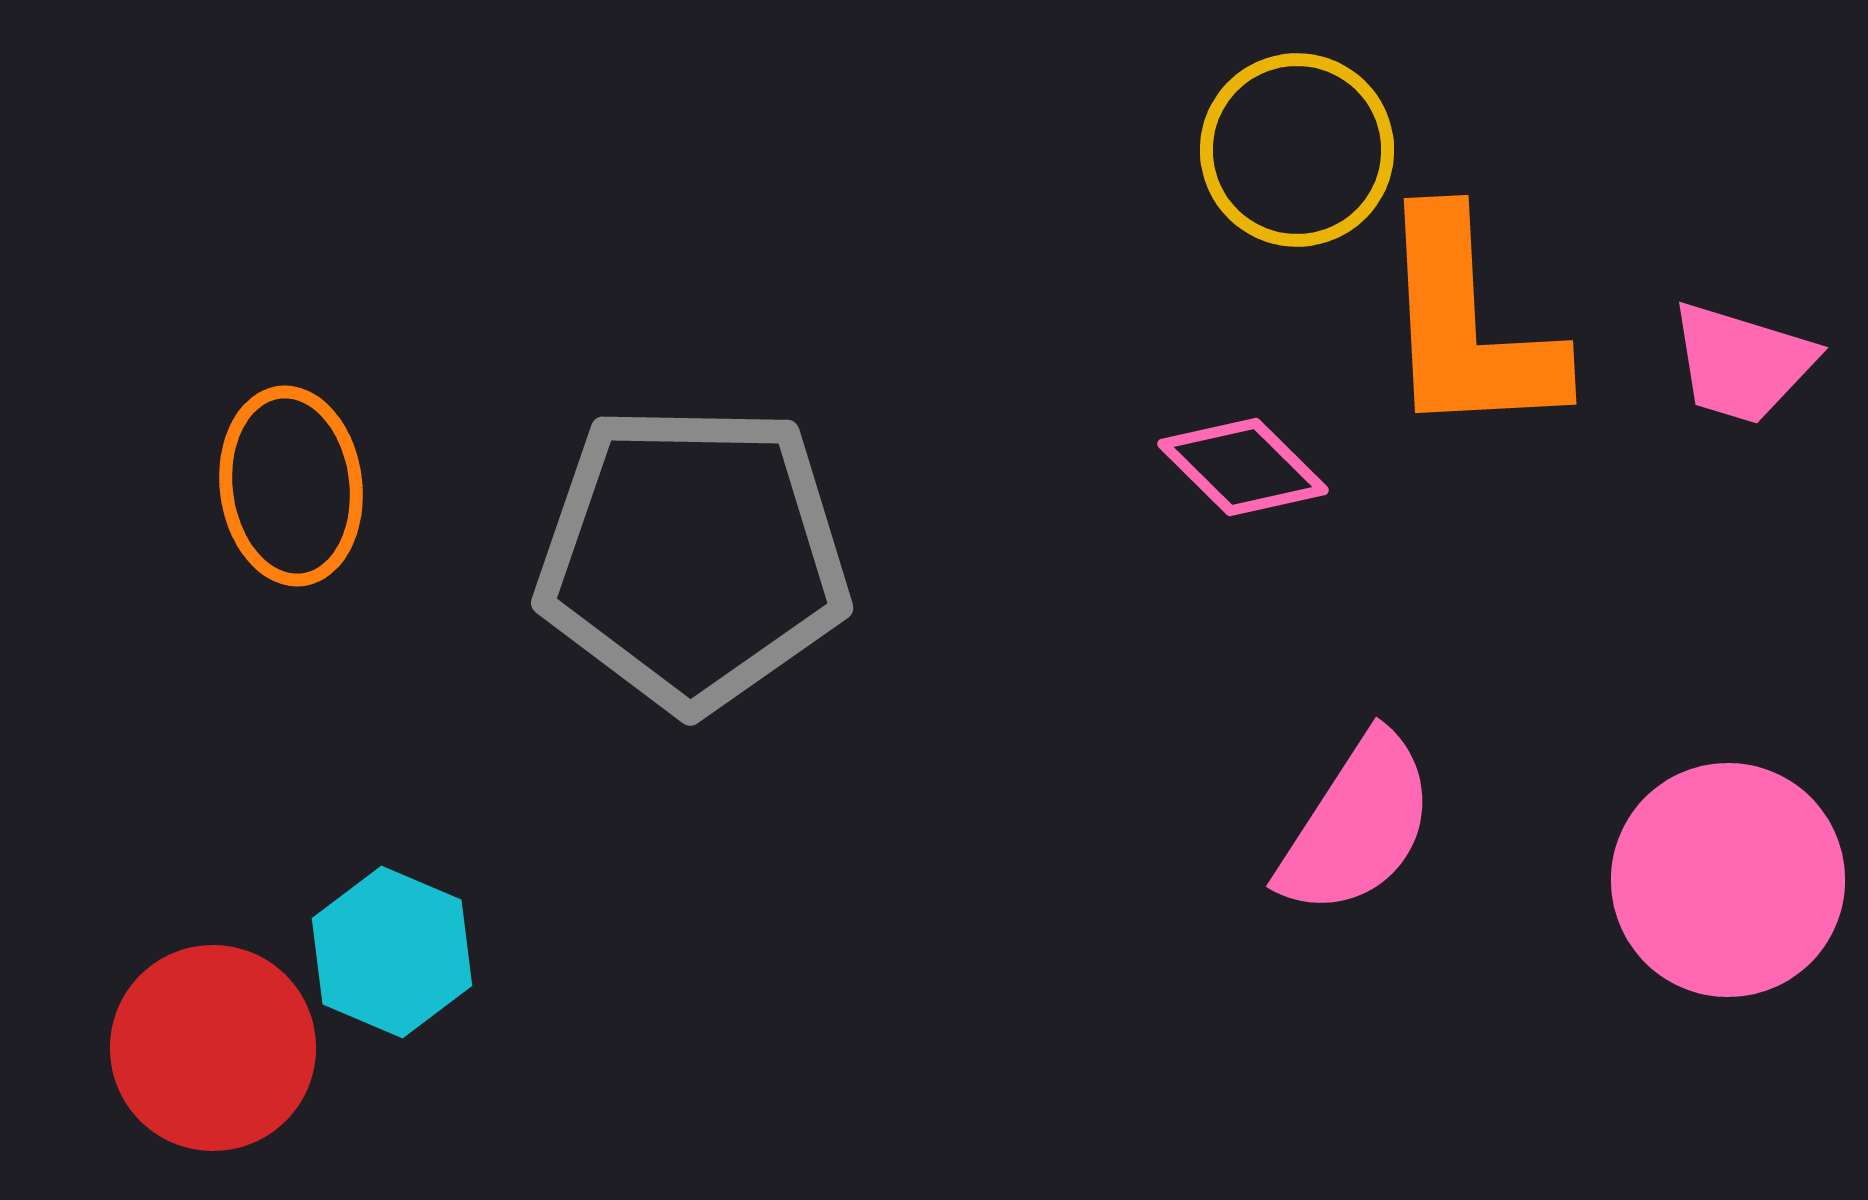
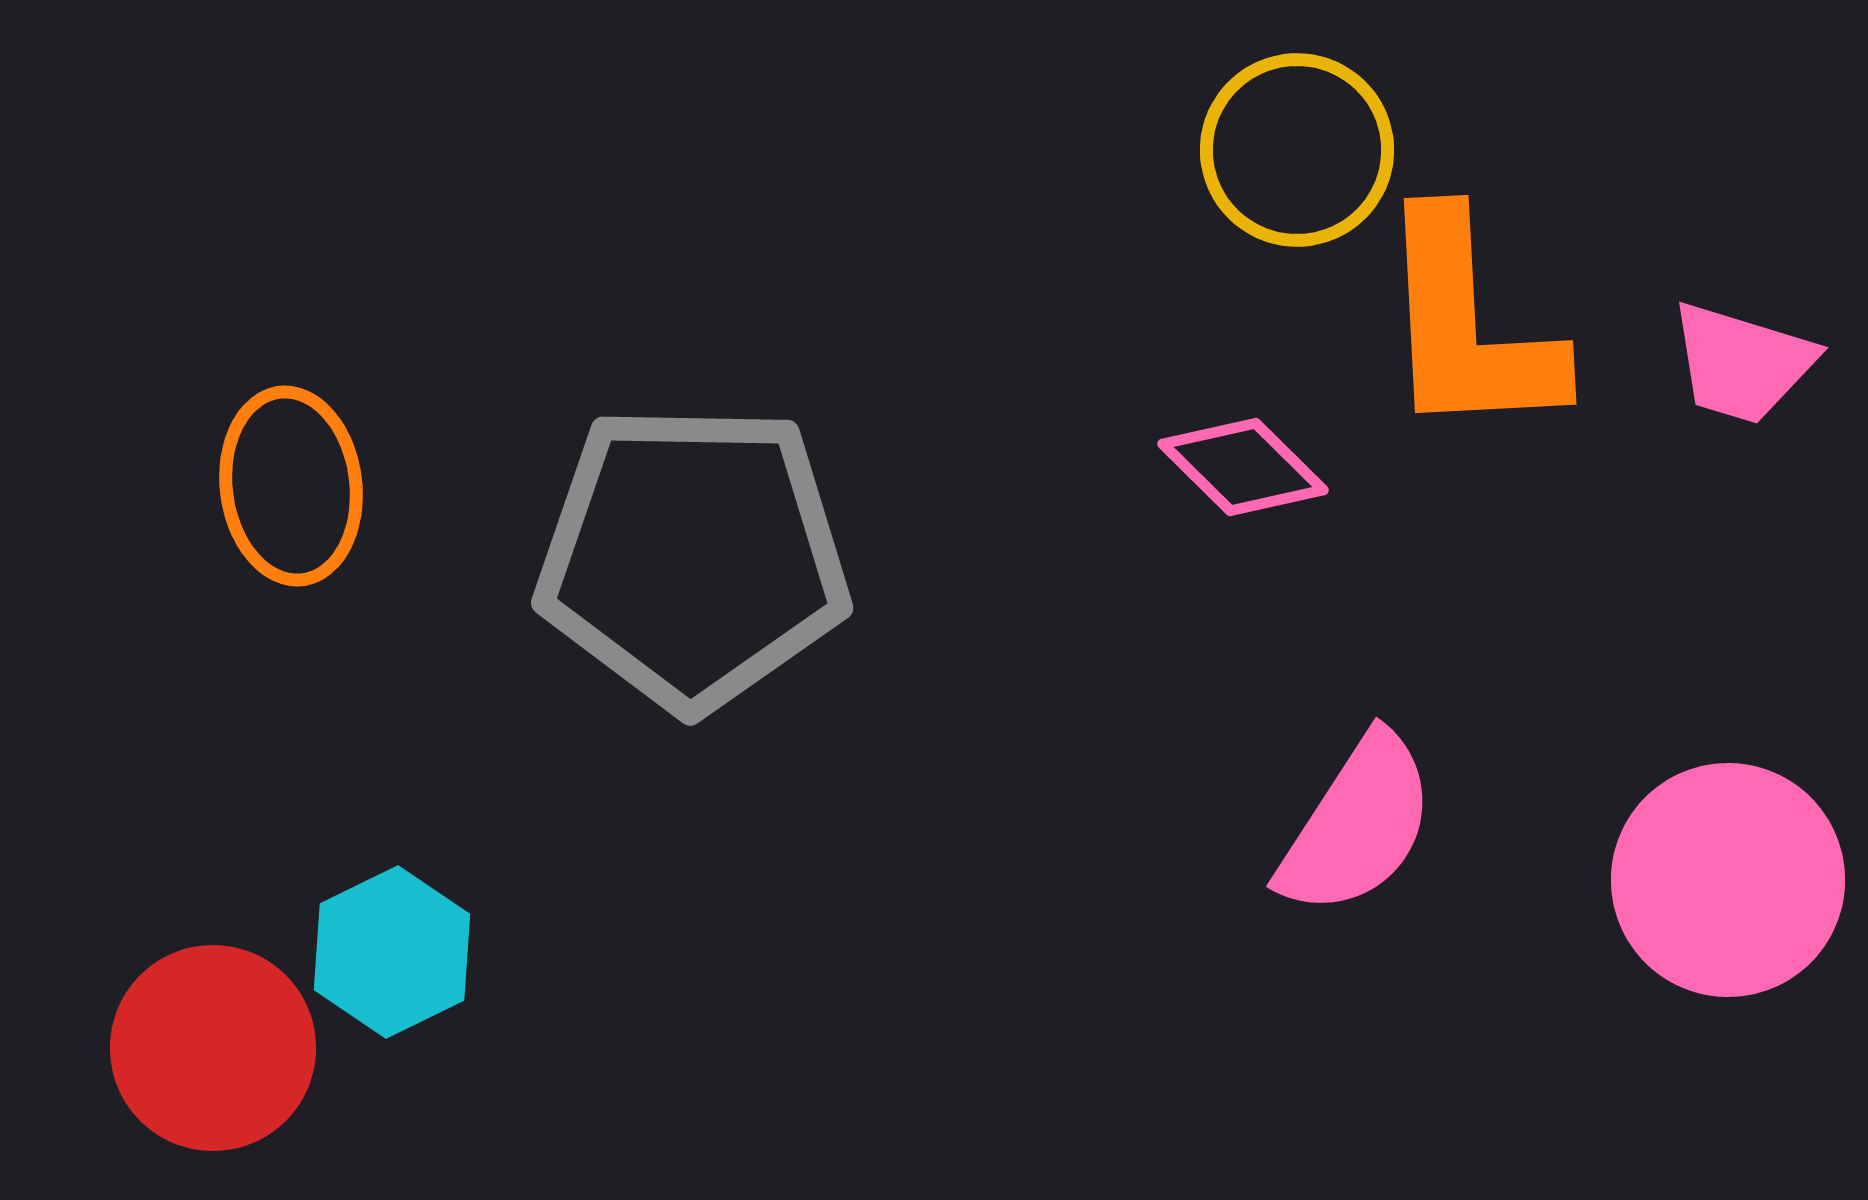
cyan hexagon: rotated 11 degrees clockwise
